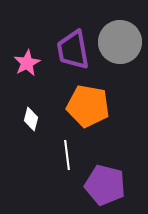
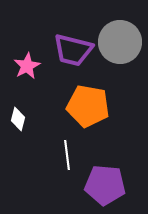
purple trapezoid: rotated 66 degrees counterclockwise
pink star: moved 3 px down
white diamond: moved 13 px left
purple pentagon: rotated 9 degrees counterclockwise
